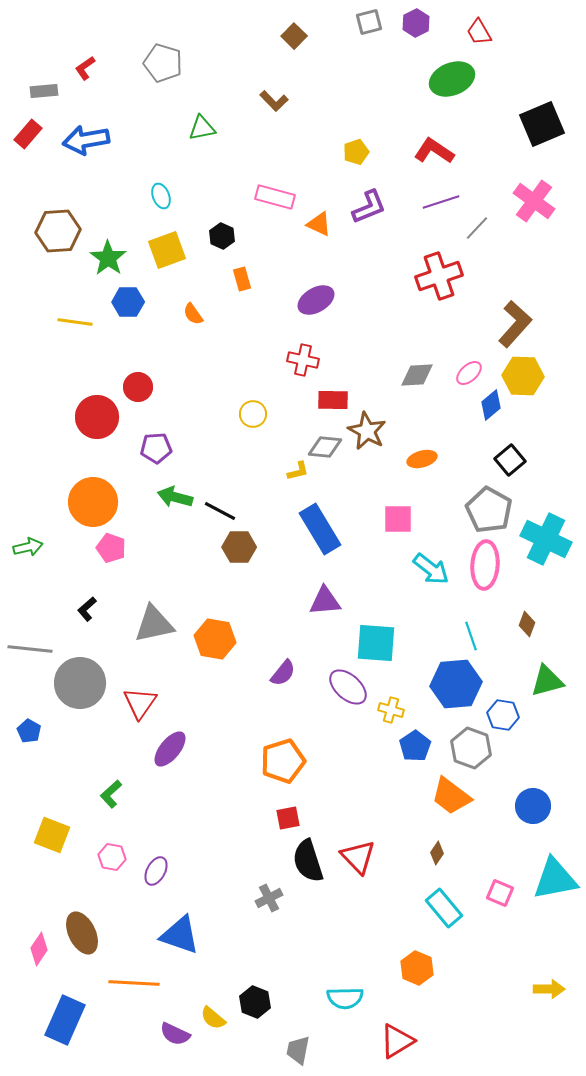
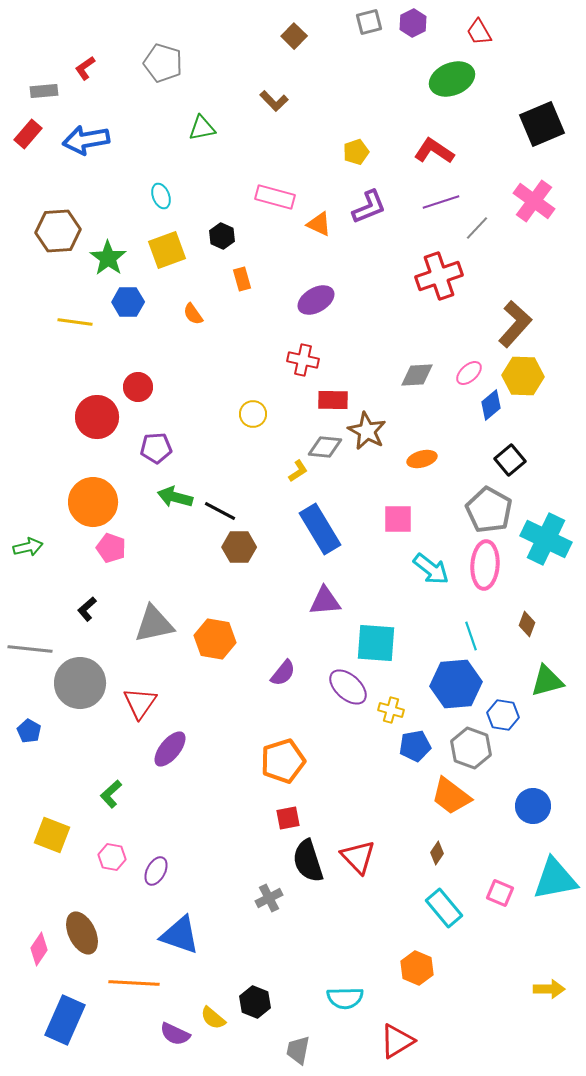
purple hexagon at (416, 23): moved 3 px left
yellow L-shape at (298, 471): rotated 20 degrees counterclockwise
blue pentagon at (415, 746): rotated 24 degrees clockwise
